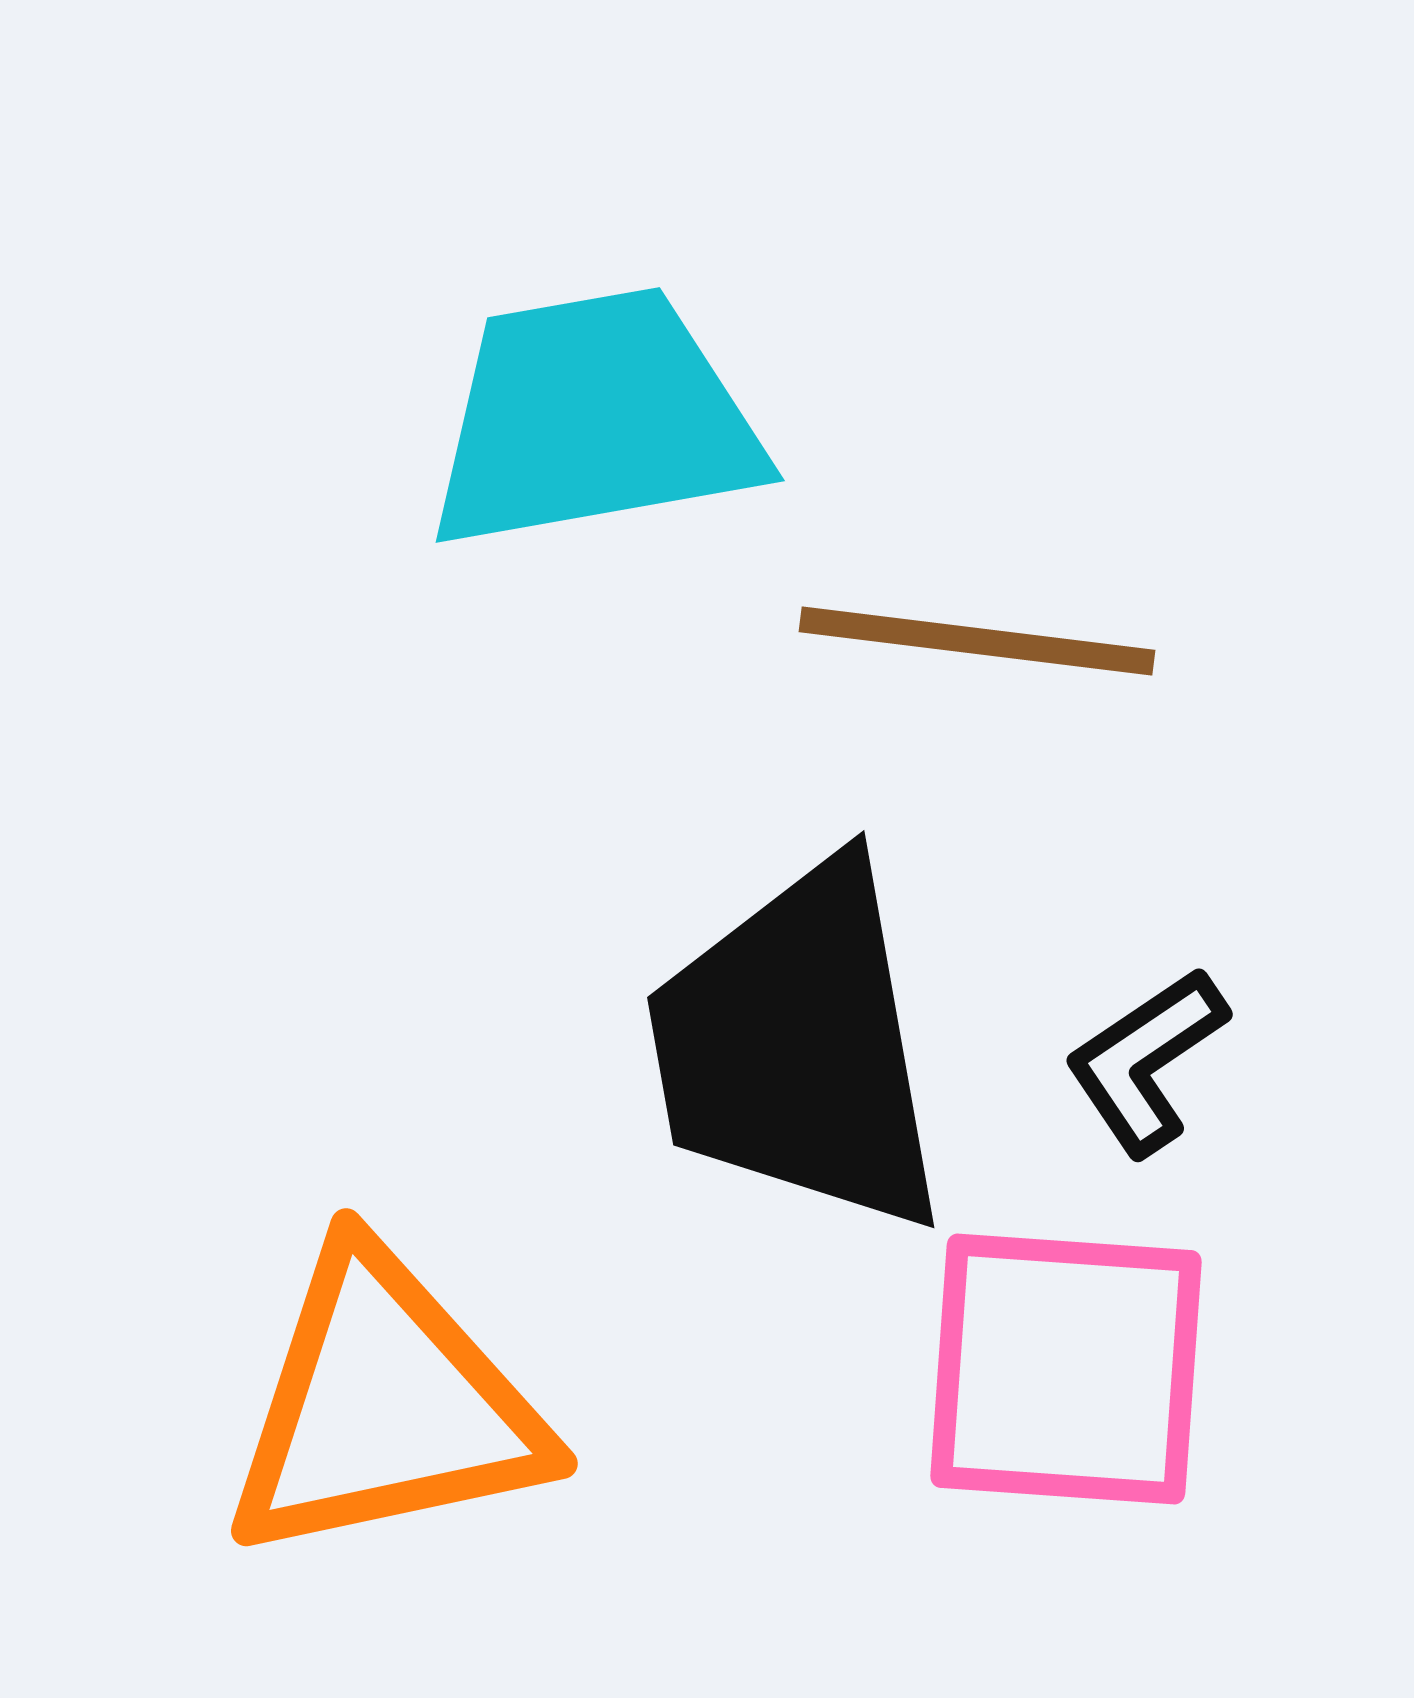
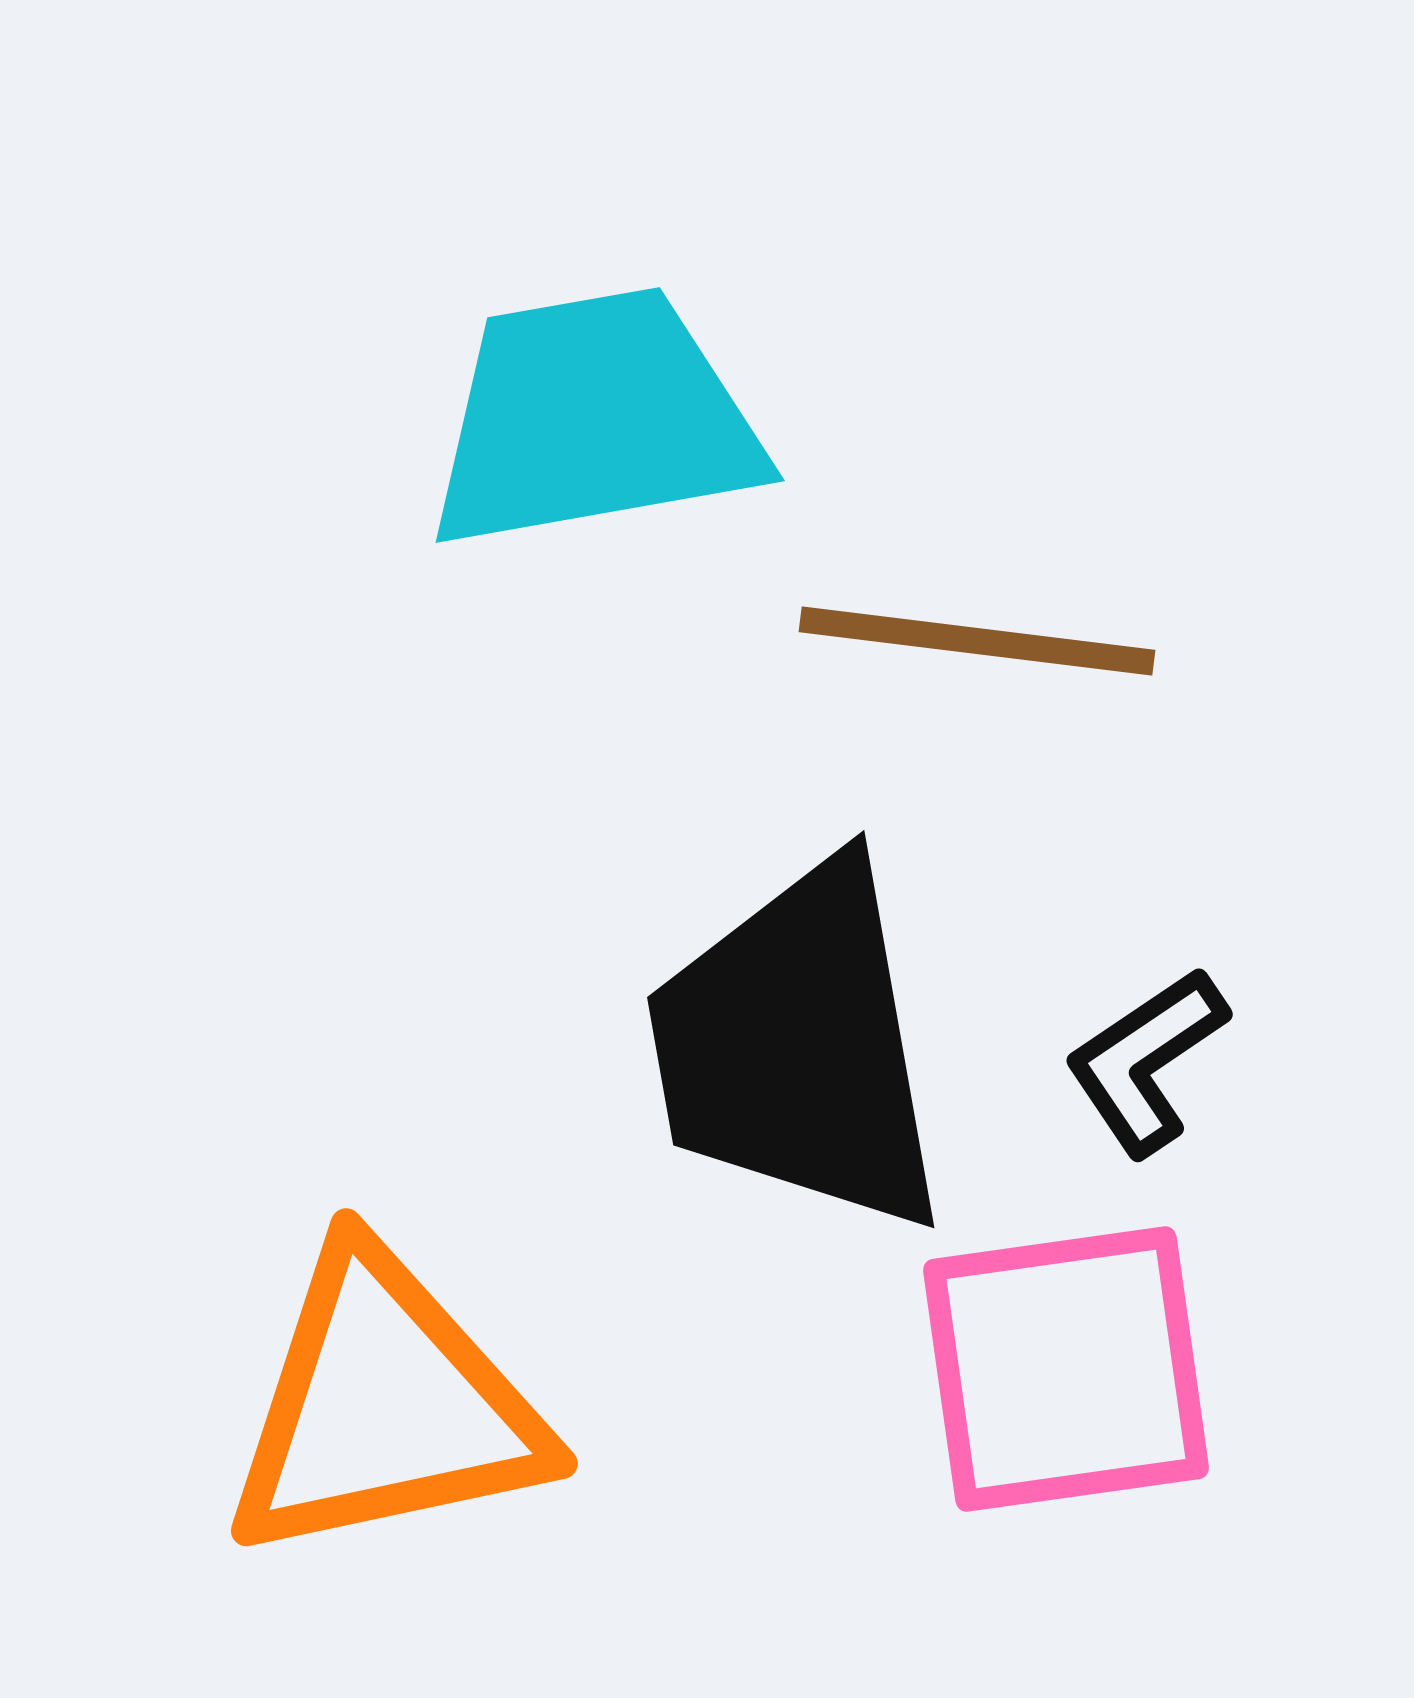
pink square: rotated 12 degrees counterclockwise
